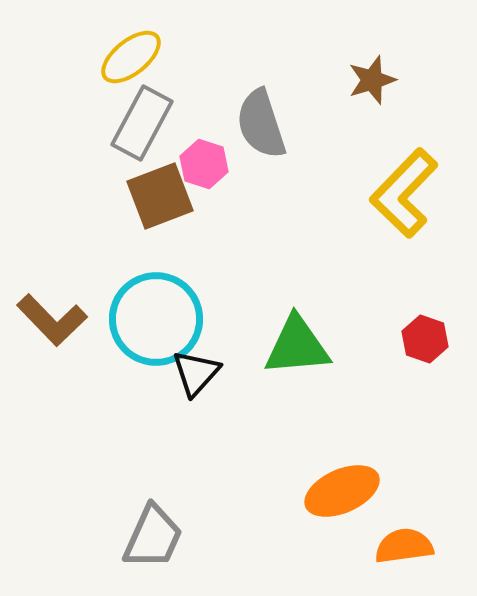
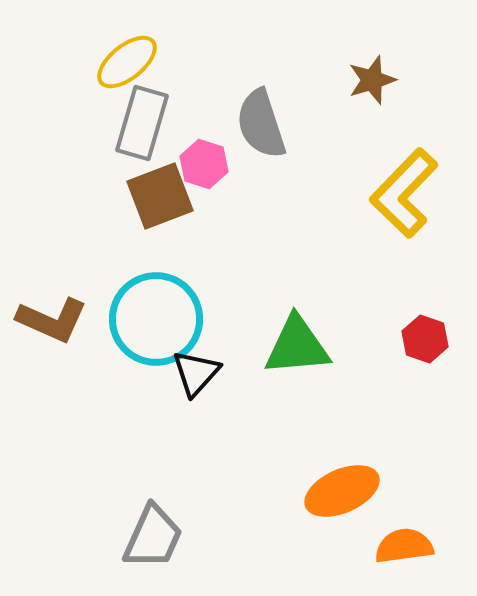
yellow ellipse: moved 4 px left, 5 px down
gray rectangle: rotated 12 degrees counterclockwise
brown L-shape: rotated 22 degrees counterclockwise
